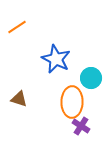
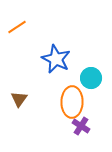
brown triangle: rotated 48 degrees clockwise
